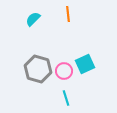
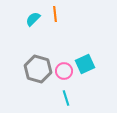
orange line: moved 13 px left
